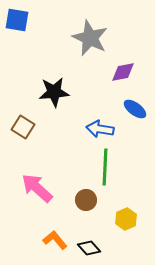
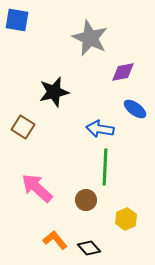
black star: rotated 8 degrees counterclockwise
